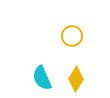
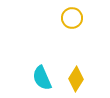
yellow circle: moved 18 px up
